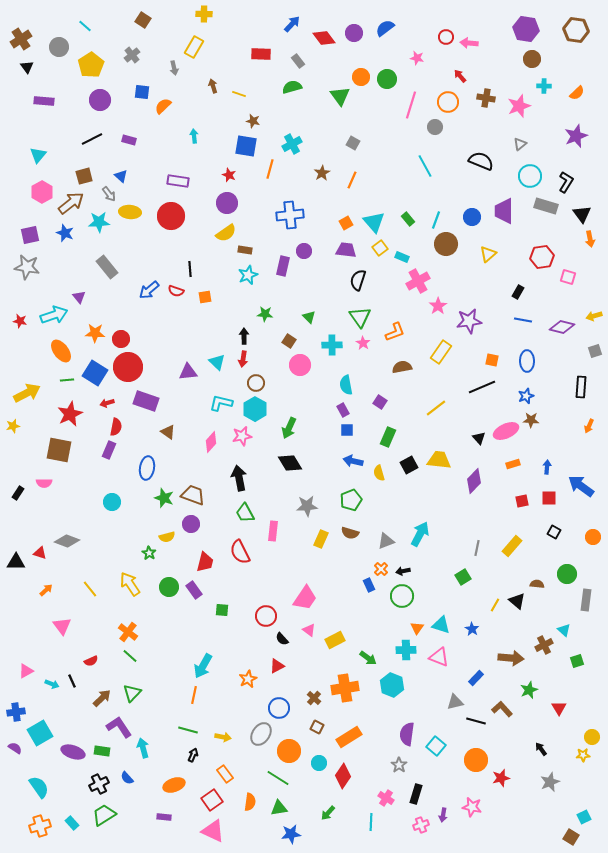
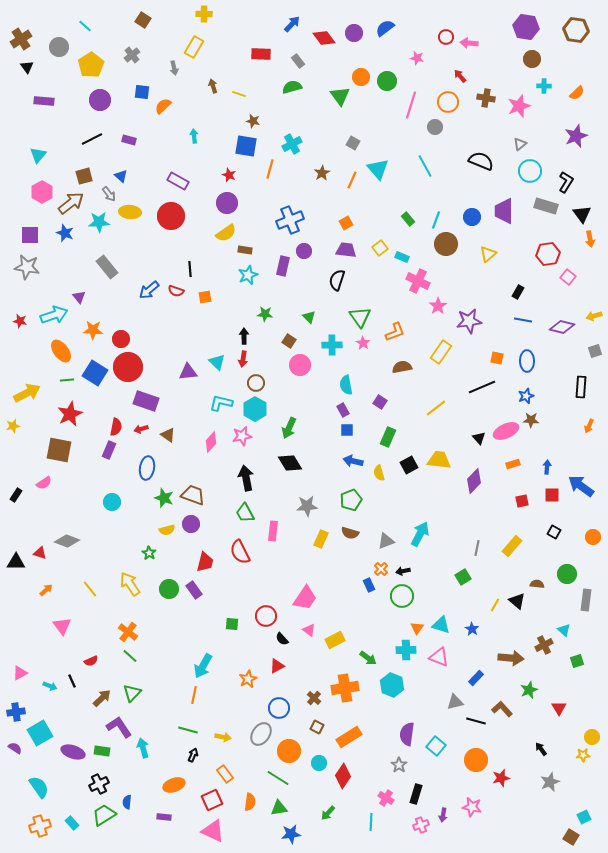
purple hexagon at (526, 29): moved 2 px up
green circle at (387, 79): moved 2 px down
cyan circle at (530, 176): moved 5 px up
purple rectangle at (178, 181): rotated 20 degrees clockwise
blue cross at (290, 215): moved 5 px down; rotated 16 degrees counterclockwise
cyan triangle at (374, 222): moved 4 px right, 53 px up
purple square at (30, 235): rotated 12 degrees clockwise
red hexagon at (542, 257): moved 6 px right, 3 px up
pink square at (568, 277): rotated 21 degrees clockwise
black semicircle at (358, 280): moved 21 px left
pink cross at (418, 281): rotated 35 degrees counterclockwise
orange star at (95, 333): moved 2 px left, 3 px up
orange square at (492, 360): moved 5 px right, 2 px up
red arrow at (107, 403): moved 34 px right, 26 px down
brown triangle at (168, 432): moved 3 px down
black arrow at (239, 478): moved 7 px right
pink semicircle at (44, 483): rotated 35 degrees counterclockwise
black rectangle at (18, 493): moved 2 px left, 2 px down
red square at (549, 498): moved 3 px right, 3 px up
yellow semicircle at (167, 537): moved 7 px up
green circle at (169, 587): moved 2 px down
green square at (222, 610): moved 10 px right, 14 px down
pink triangle at (26, 671): moved 6 px left, 2 px down
cyan arrow at (52, 684): moved 2 px left, 2 px down
blue semicircle at (127, 778): moved 24 px down; rotated 48 degrees clockwise
red square at (212, 800): rotated 10 degrees clockwise
